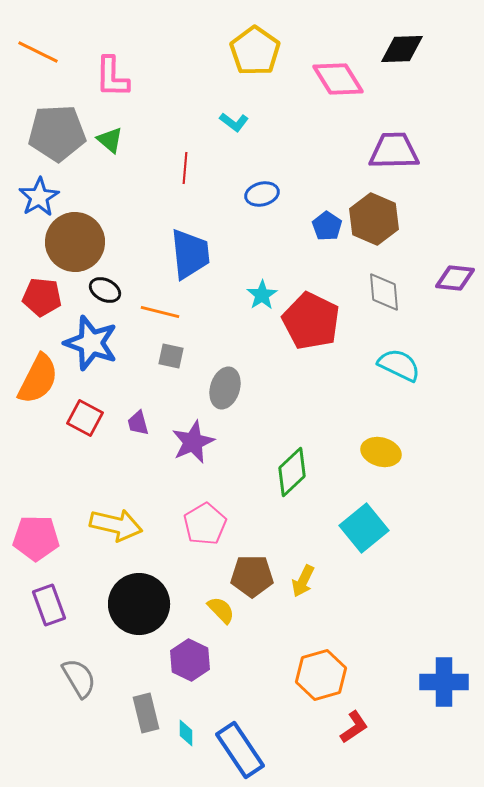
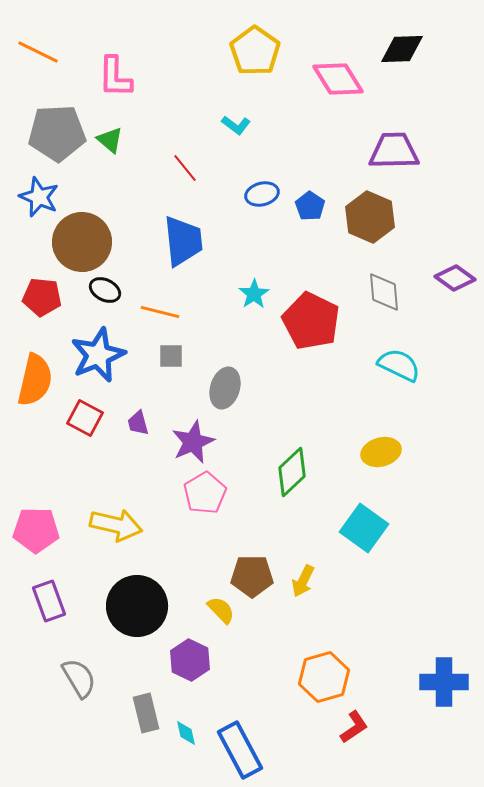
pink L-shape at (112, 77): moved 3 px right
cyan L-shape at (234, 122): moved 2 px right, 3 px down
red line at (185, 168): rotated 44 degrees counterclockwise
blue star at (39, 197): rotated 18 degrees counterclockwise
brown hexagon at (374, 219): moved 4 px left, 2 px up
blue pentagon at (327, 226): moved 17 px left, 20 px up
brown circle at (75, 242): moved 7 px right
blue trapezoid at (190, 254): moved 7 px left, 13 px up
purple diamond at (455, 278): rotated 30 degrees clockwise
cyan star at (262, 295): moved 8 px left, 1 px up
blue star at (91, 343): moved 7 px right, 12 px down; rotated 30 degrees clockwise
gray square at (171, 356): rotated 12 degrees counterclockwise
orange semicircle at (38, 379): moved 3 px left, 1 px down; rotated 14 degrees counterclockwise
yellow ellipse at (381, 452): rotated 30 degrees counterclockwise
pink pentagon at (205, 524): moved 31 px up
cyan square at (364, 528): rotated 15 degrees counterclockwise
pink pentagon at (36, 538): moved 8 px up
black circle at (139, 604): moved 2 px left, 2 px down
purple rectangle at (49, 605): moved 4 px up
orange hexagon at (321, 675): moved 3 px right, 2 px down
cyan diamond at (186, 733): rotated 12 degrees counterclockwise
blue rectangle at (240, 750): rotated 6 degrees clockwise
